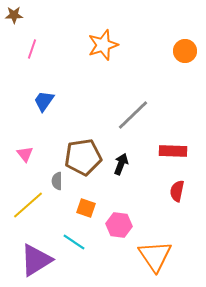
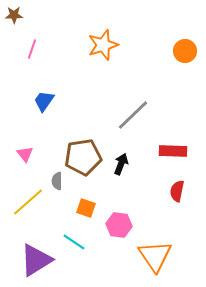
yellow line: moved 3 px up
